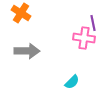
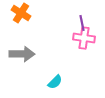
purple line: moved 11 px left
gray arrow: moved 5 px left, 3 px down
cyan semicircle: moved 17 px left
